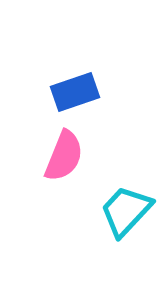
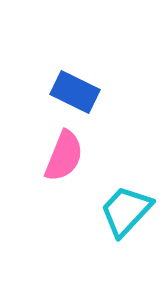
blue rectangle: rotated 45 degrees clockwise
